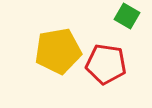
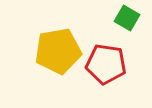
green square: moved 2 px down
